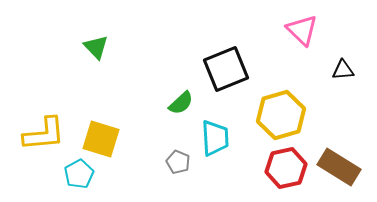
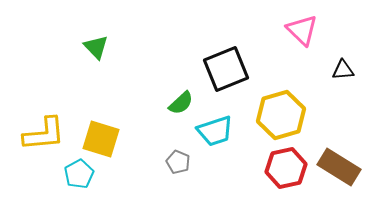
cyan trapezoid: moved 7 px up; rotated 75 degrees clockwise
